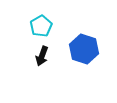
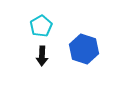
black arrow: rotated 18 degrees counterclockwise
